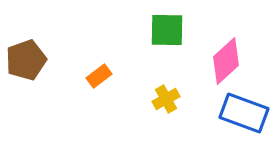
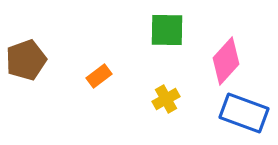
pink diamond: rotated 6 degrees counterclockwise
